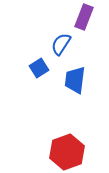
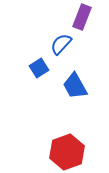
purple rectangle: moved 2 px left
blue semicircle: rotated 10 degrees clockwise
blue trapezoid: moved 6 px down; rotated 36 degrees counterclockwise
